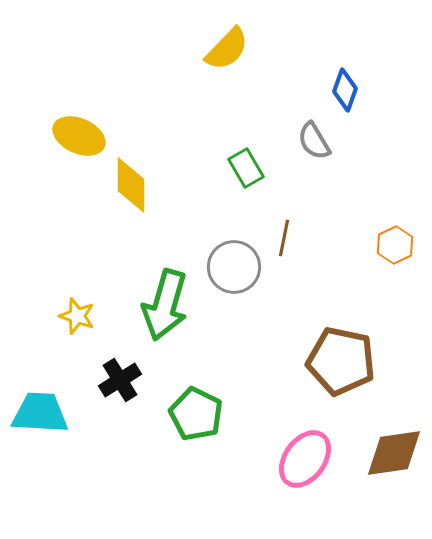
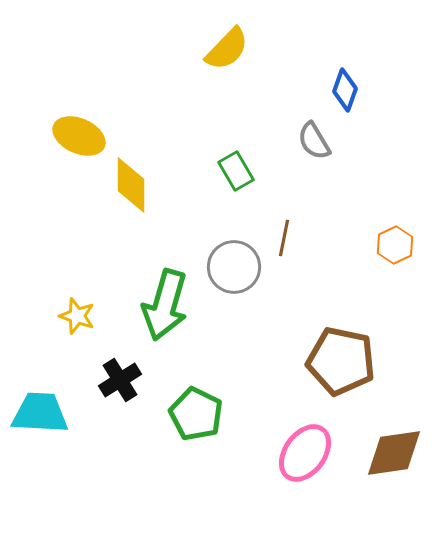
green rectangle: moved 10 px left, 3 px down
pink ellipse: moved 6 px up
